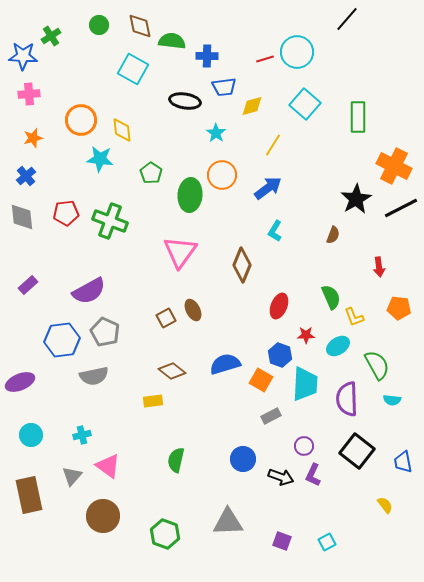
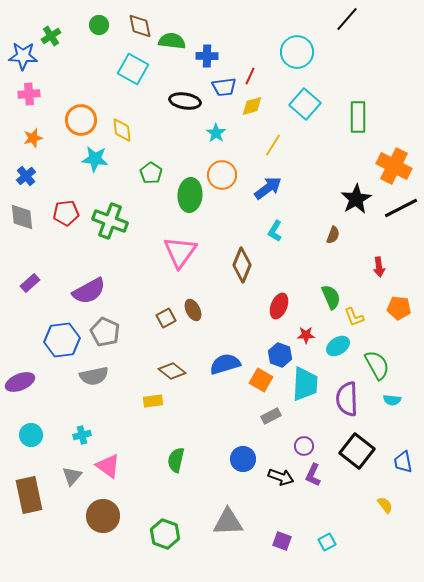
red line at (265, 59): moved 15 px left, 17 px down; rotated 48 degrees counterclockwise
cyan star at (100, 159): moved 5 px left
purple rectangle at (28, 285): moved 2 px right, 2 px up
